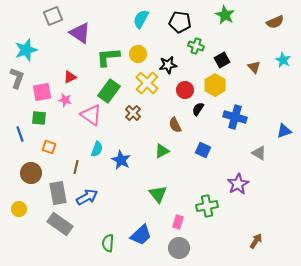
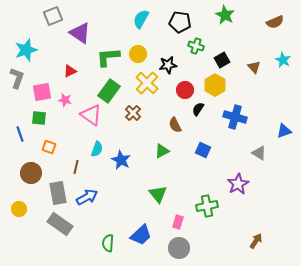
red triangle at (70, 77): moved 6 px up
